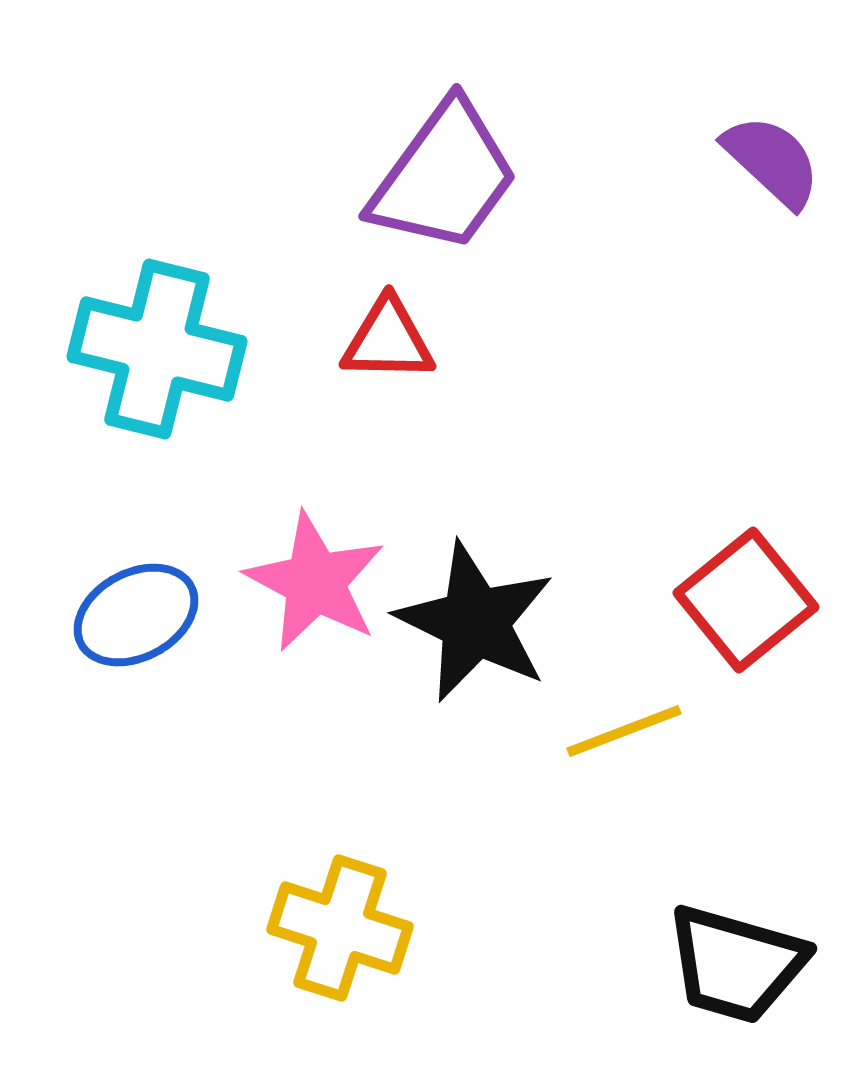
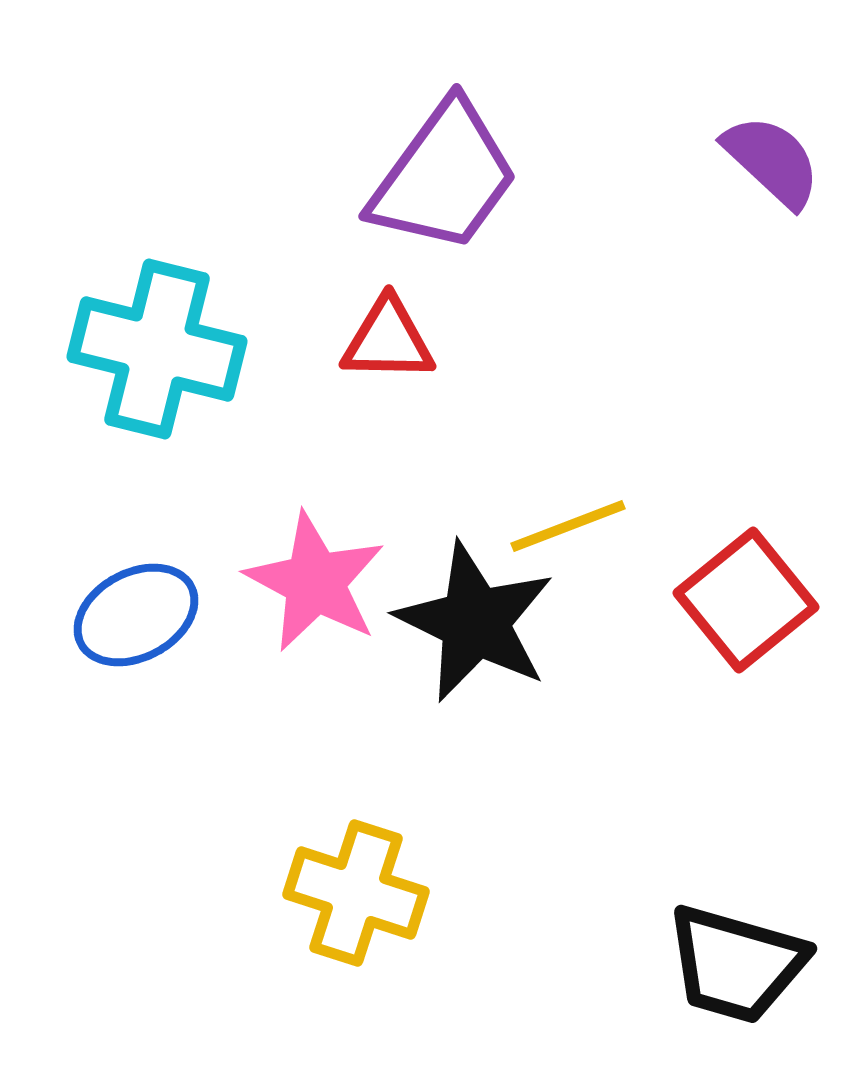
yellow line: moved 56 px left, 205 px up
yellow cross: moved 16 px right, 35 px up
